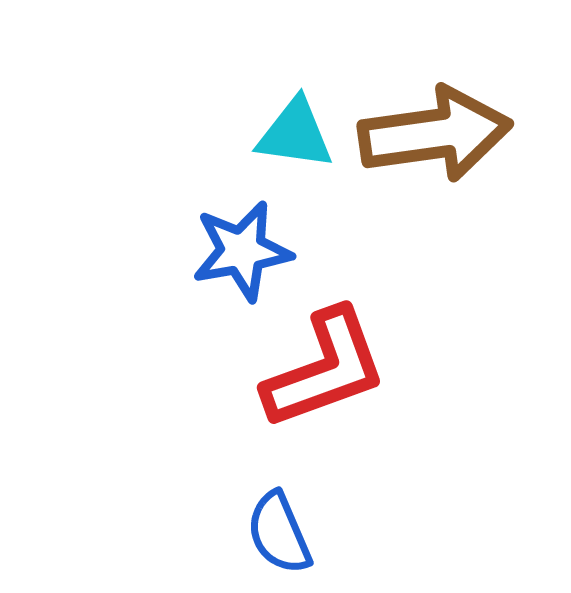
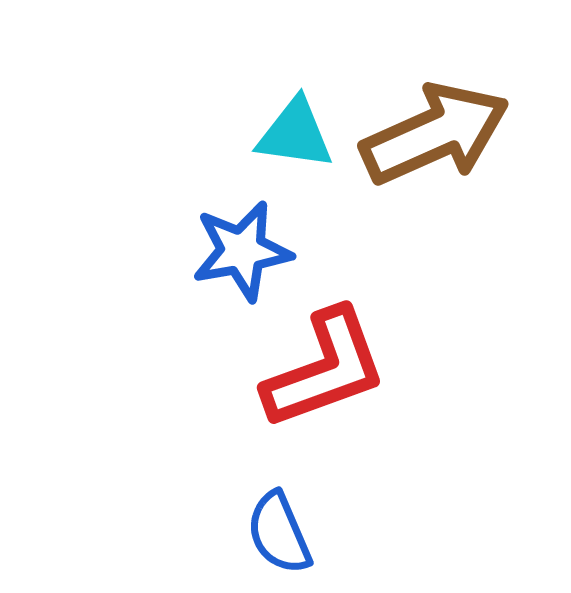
brown arrow: rotated 16 degrees counterclockwise
